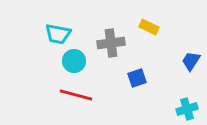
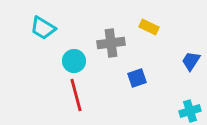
cyan trapezoid: moved 15 px left, 6 px up; rotated 20 degrees clockwise
red line: rotated 60 degrees clockwise
cyan cross: moved 3 px right, 2 px down
